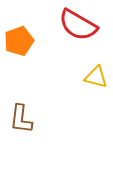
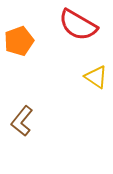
yellow triangle: rotated 20 degrees clockwise
brown L-shape: moved 1 px right, 2 px down; rotated 32 degrees clockwise
